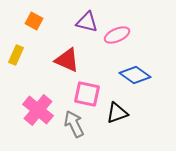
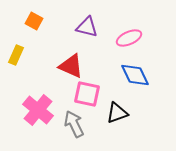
purple triangle: moved 5 px down
pink ellipse: moved 12 px right, 3 px down
red triangle: moved 4 px right, 6 px down
blue diamond: rotated 28 degrees clockwise
